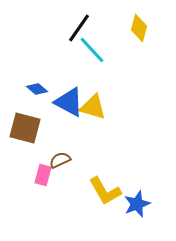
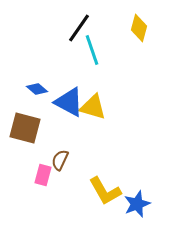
cyan line: rotated 24 degrees clockwise
brown semicircle: rotated 40 degrees counterclockwise
